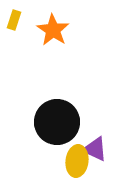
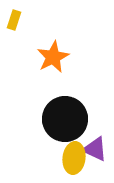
orange star: moved 27 px down; rotated 12 degrees clockwise
black circle: moved 8 px right, 3 px up
yellow ellipse: moved 3 px left, 3 px up
